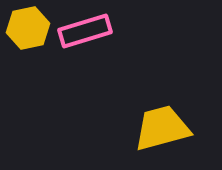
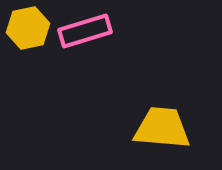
yellow trapezoid: rotated 20 degrees clockwise
